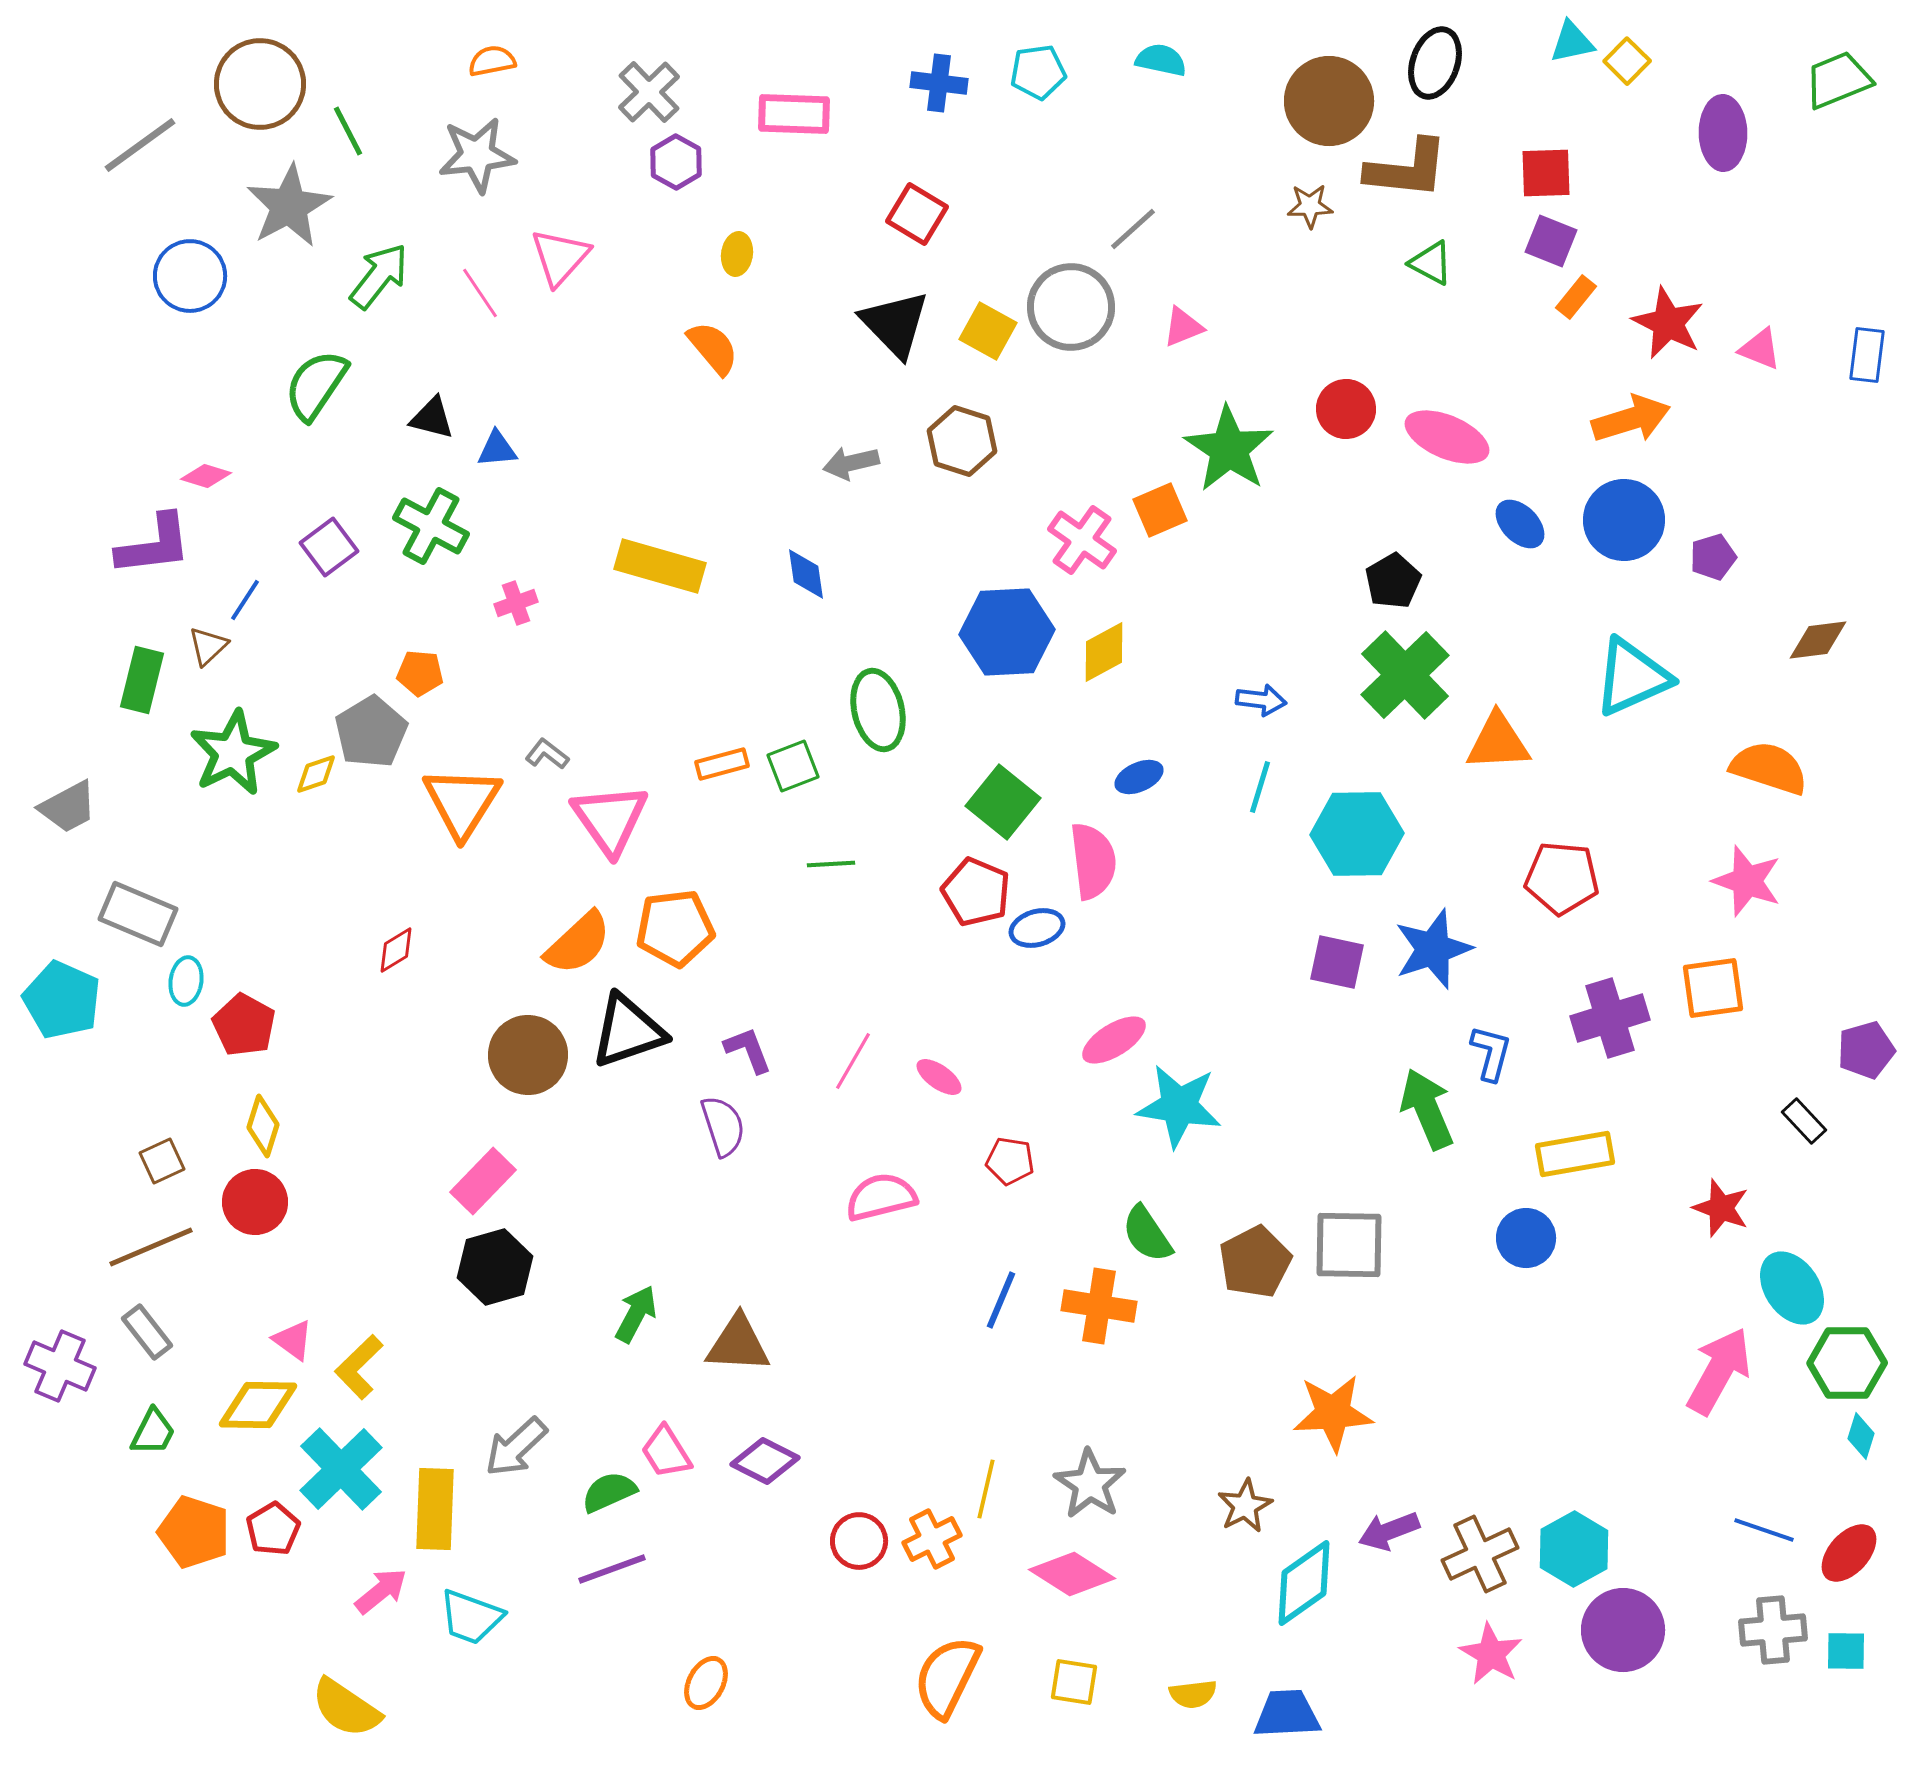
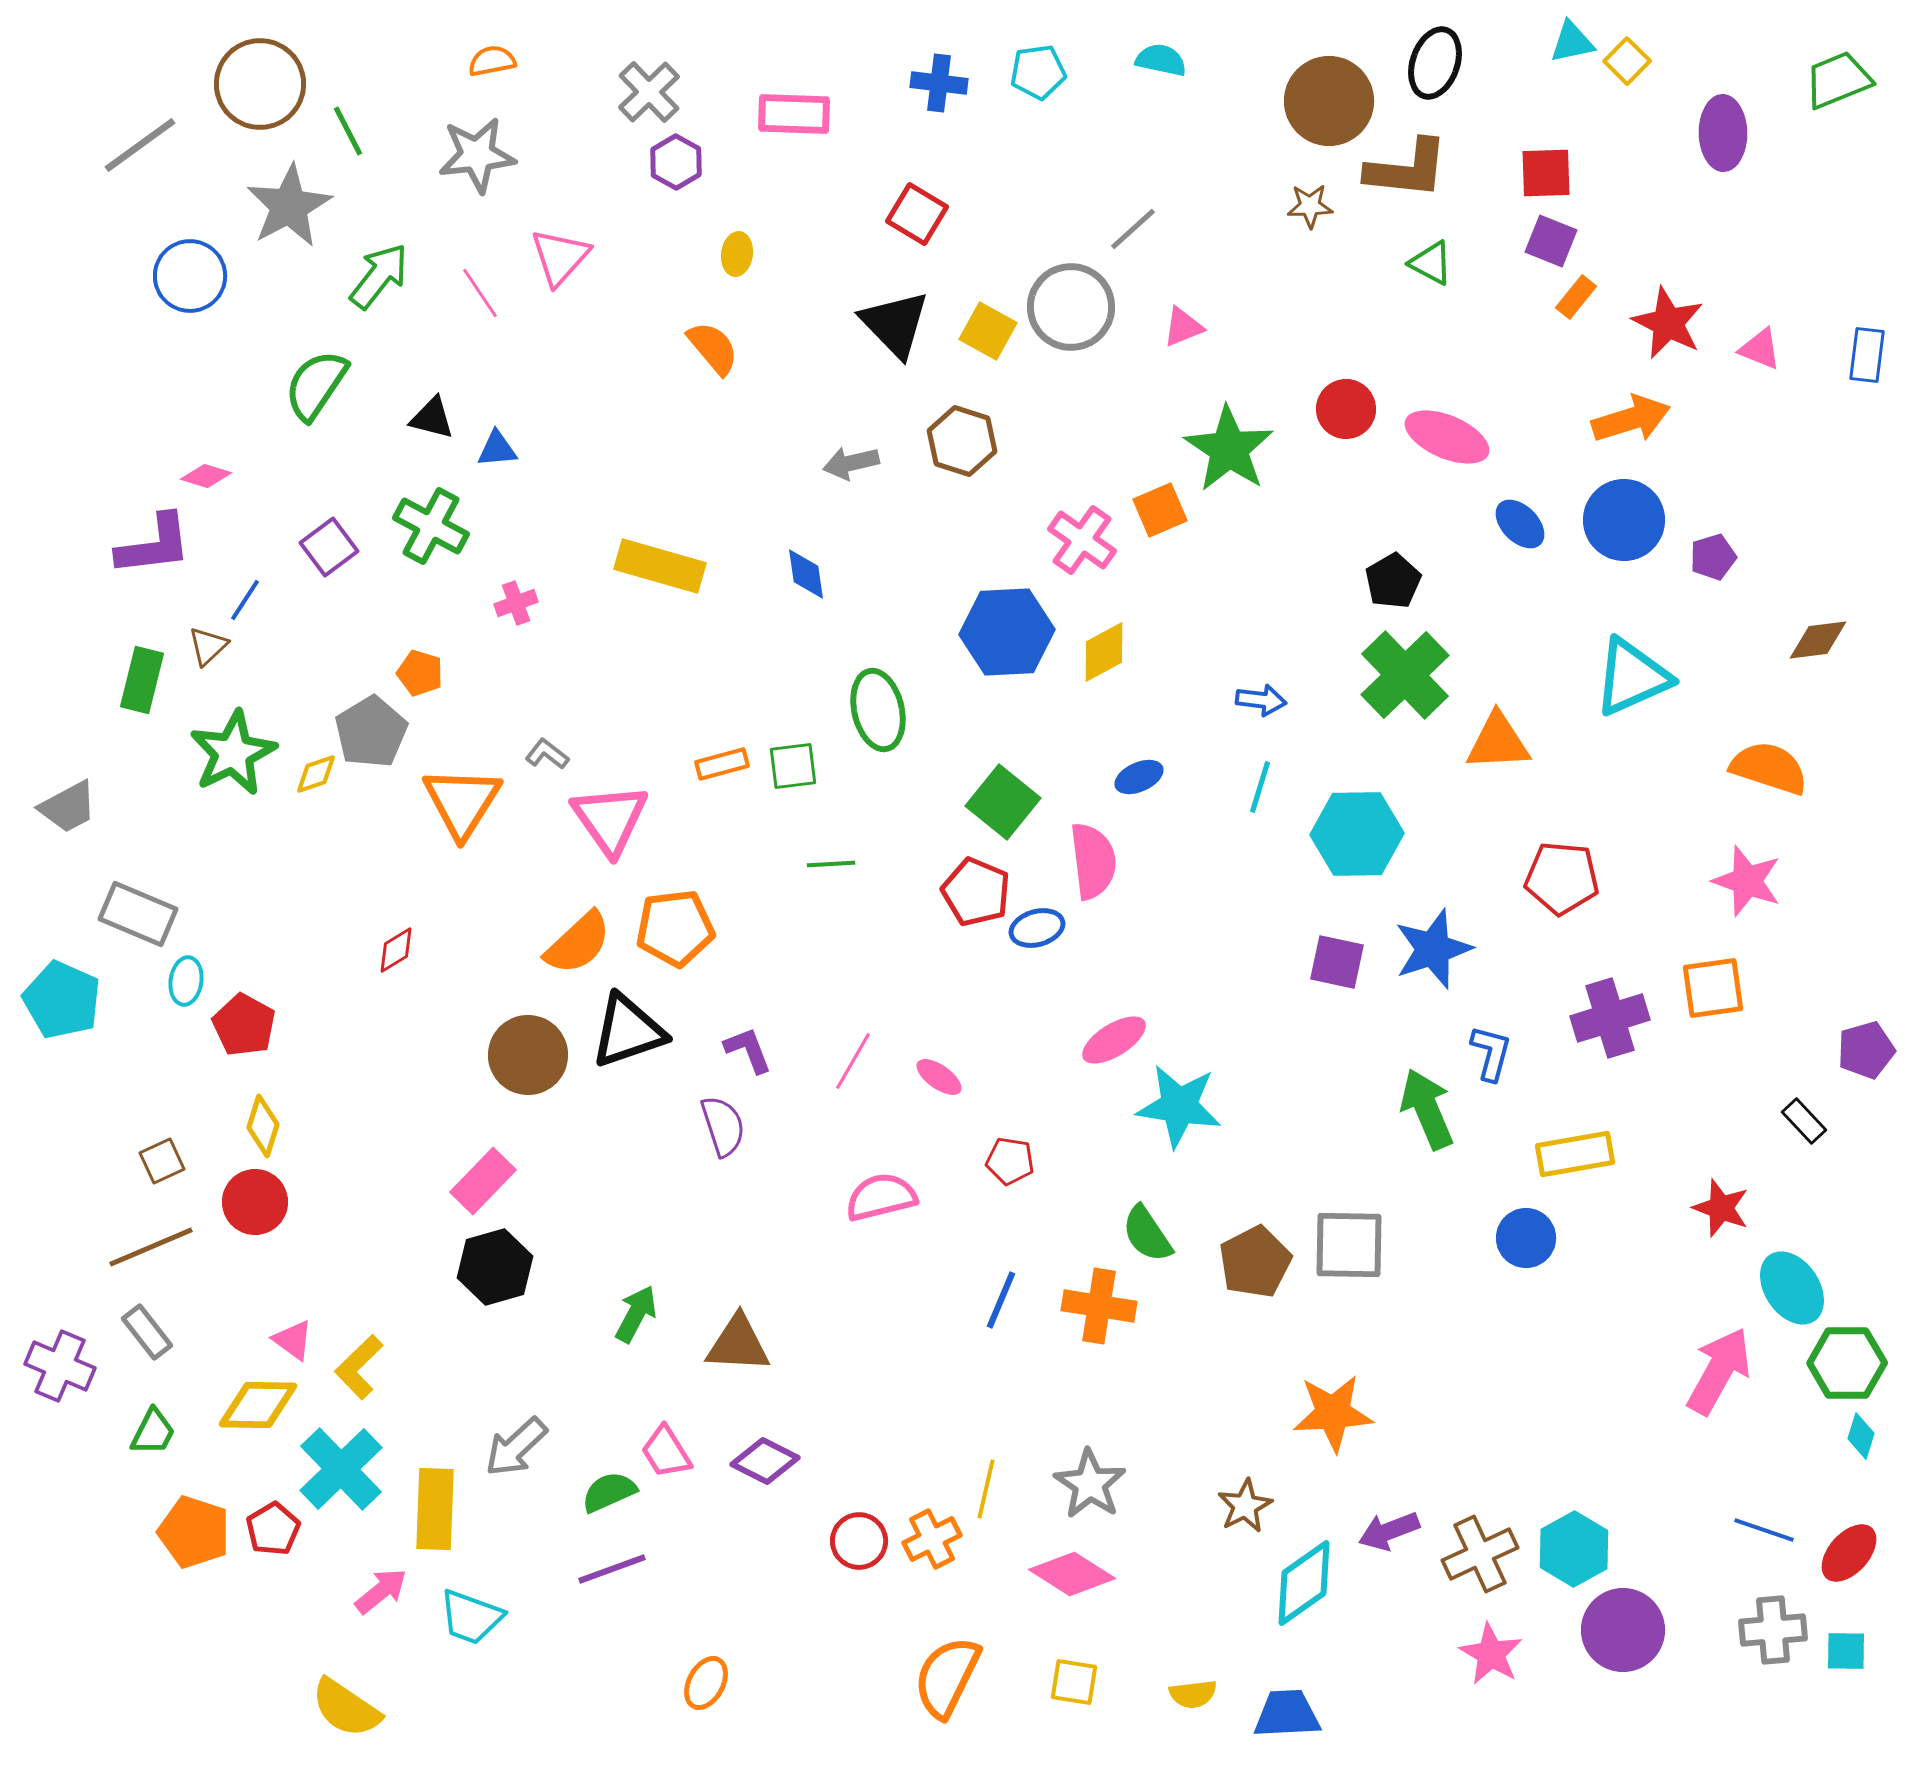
orange pentagon at (420, 673): rotated 12 degrees clockwise
green square at (793, 766): rotated 14 degrees clockwise
